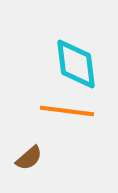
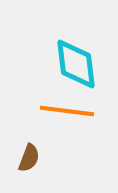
brown semicircle: rotated 28 degrees counterclockwise
